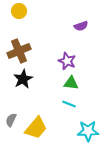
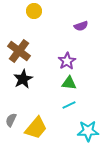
yellow circle: moved 15 px right
brown cross: rotated 30 degrees counterclockwise
purple star: rotated 18 degrees clockwise
green triangle: moved 2 px left
cyan line: moved 1 px down; rotated 48 degrees counterclockwise
